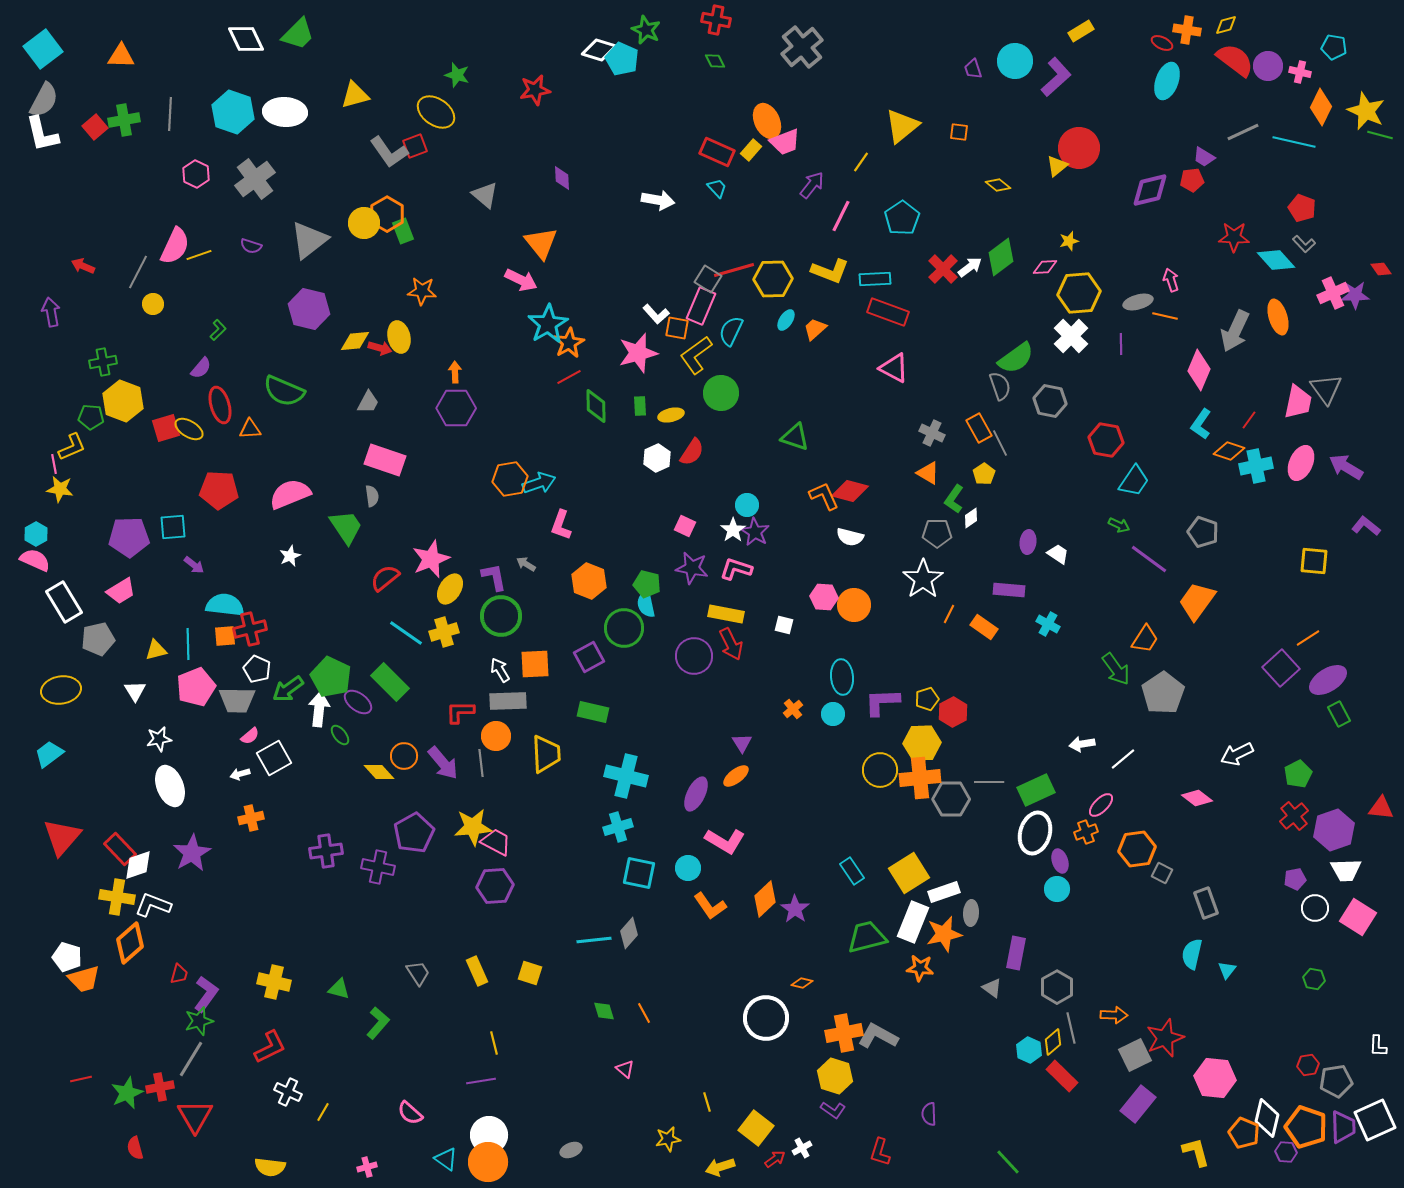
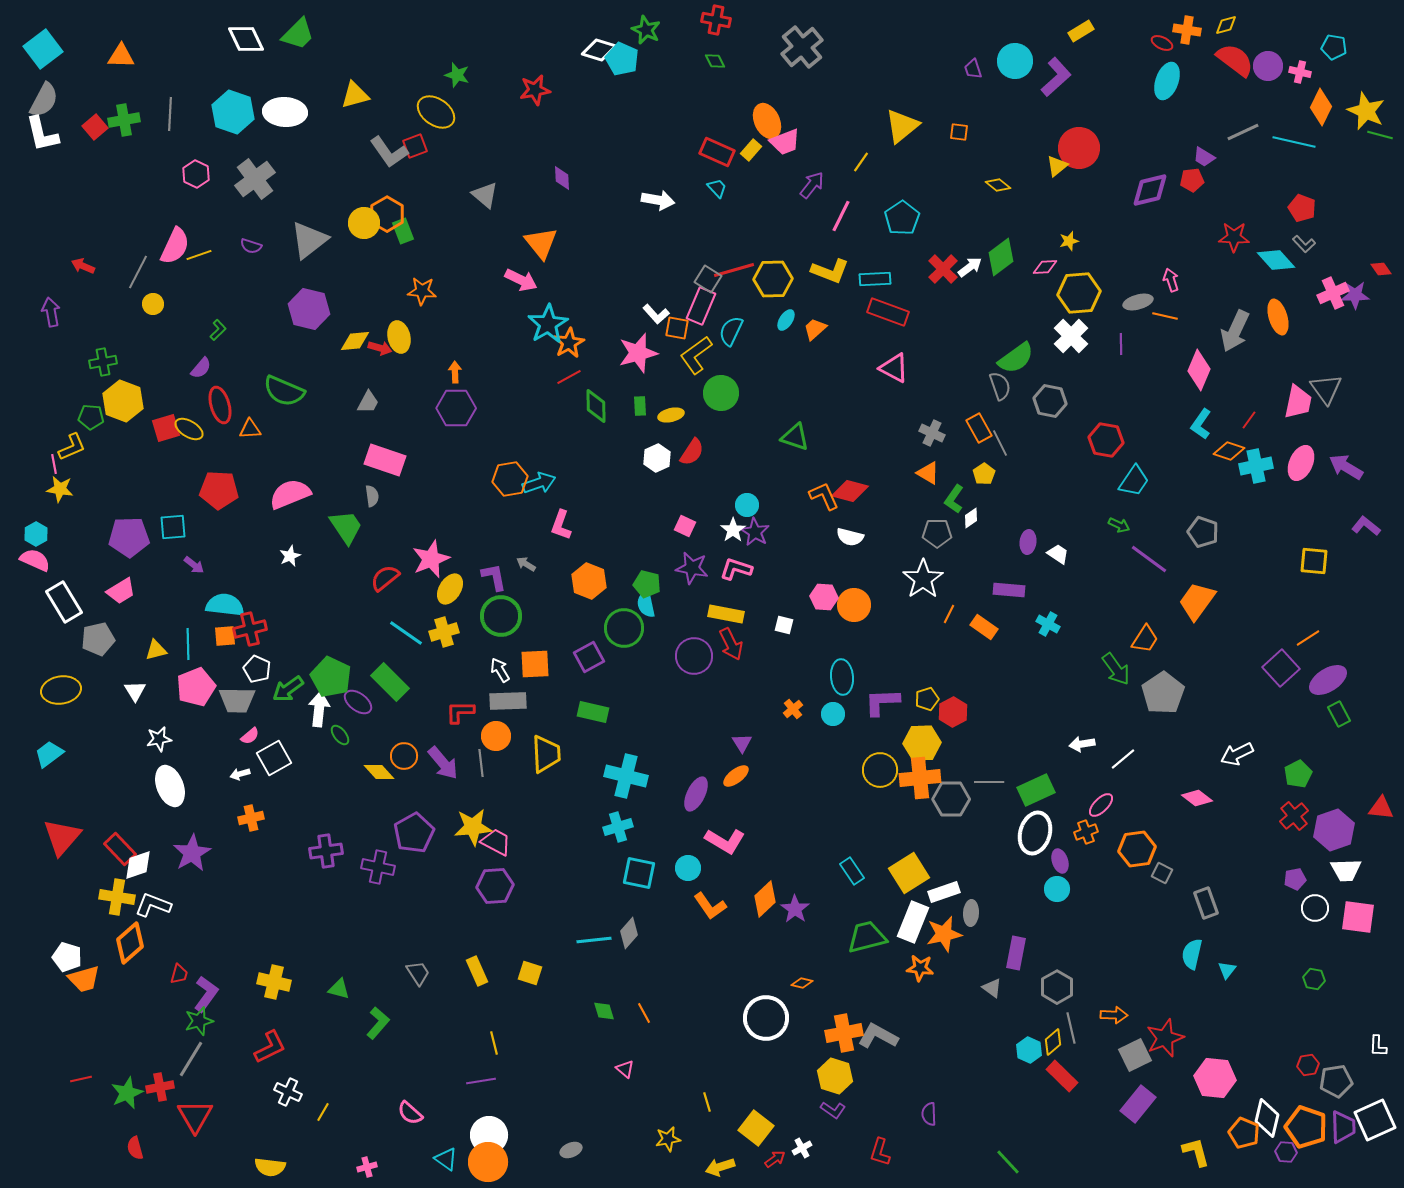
pink square at (1358, 917): rotated 24 degrees counterclockwise
